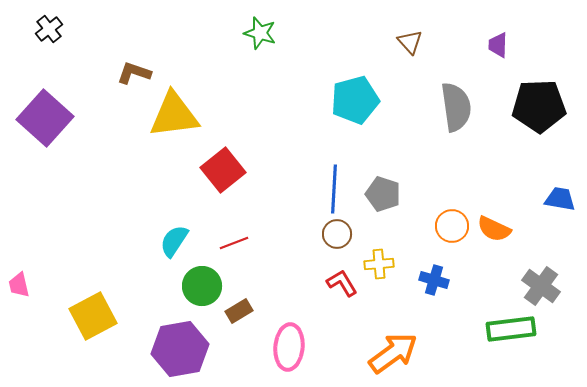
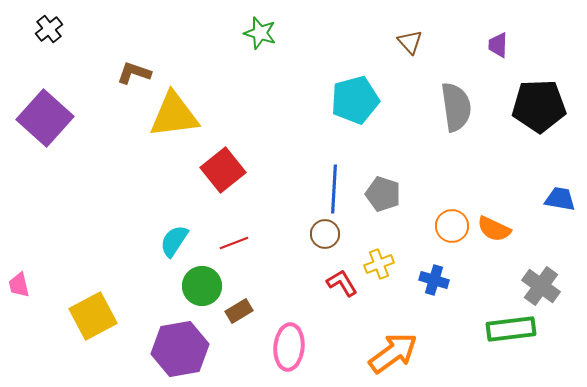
brown circle: moved 12 px left
yellow cross: rotated 16 degrees counterclockwise
